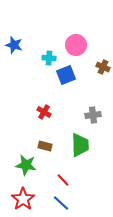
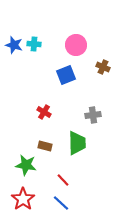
cyan cross: moved 15 px left, 14 px up
green trapezoid: moved 3 px left, 2 px up
